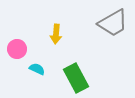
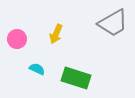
yellow arrow: rotated 18 degrees clockwise
pink circle: moved 10 px up
green rectangle: rotated 44 degrees counterclockwise
